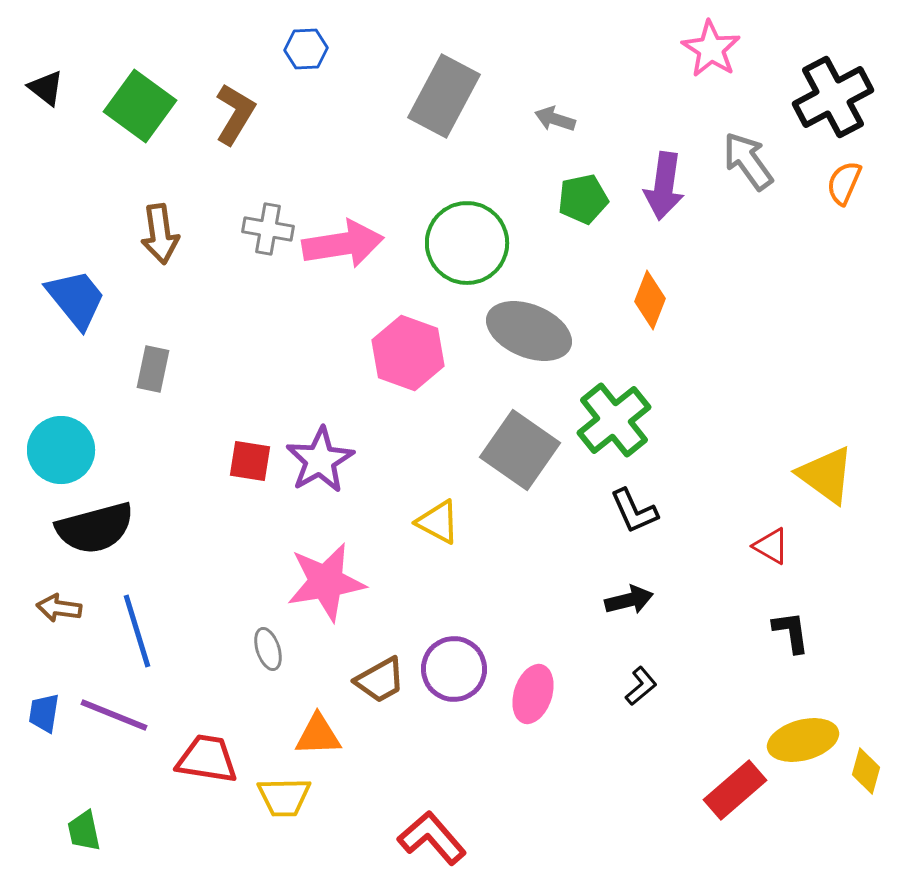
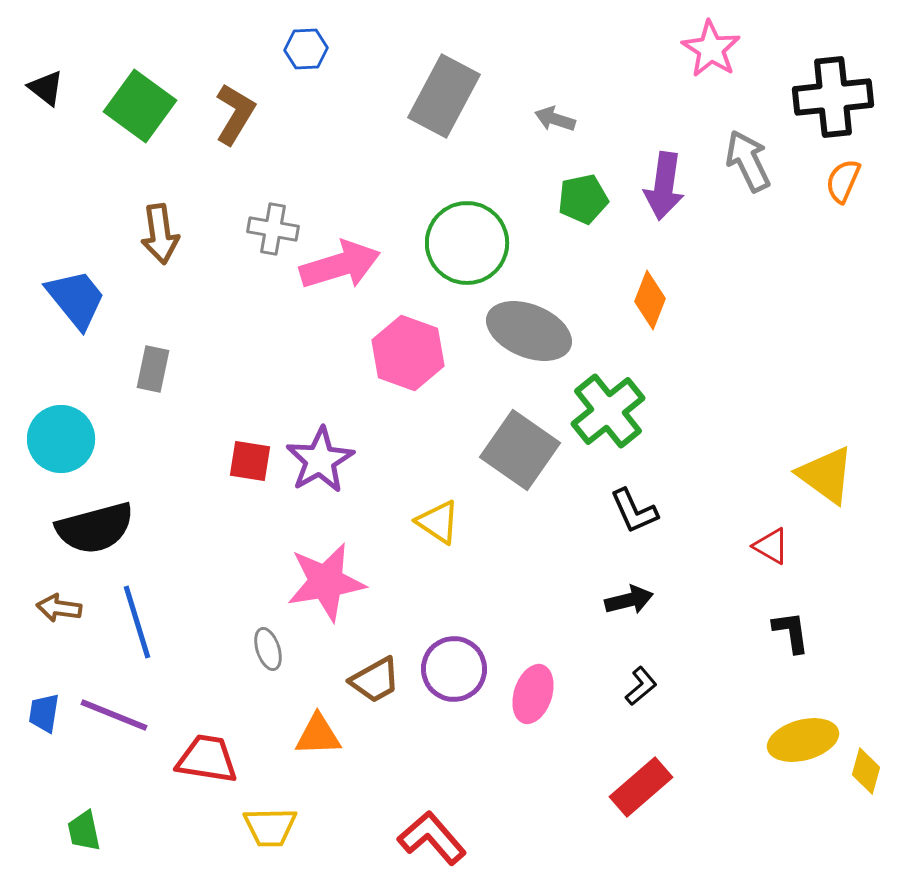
black cross at (833, 97): rotated 22 degrees clockwise
gray arrow at (748, 161): rotated 10 degrees clockwise
orange semicircle at (844, 183): moved 1 px left, 2 px up
gray cross at (268, 229): moved 5 px right
pink arrow at (343, 244): moved 3 px left, 21 px down; rotated 8 degrees counterclockwise
green cross at (614, 420): moved 6 px left, 9 px up
cyan circle at (61, 450): moved 11 px up
yellow triangle at (438, 522): rotated 6 degrees clockwise
blue line at (137, 631): moved 9 px up
brown trapezoid at (380, 680): moved 5 px left
red rectangle at (735, 790): moved 94 px left, 3 px up
yellow trapezoid at (284, 797): moved 14 px left, 30 px down
